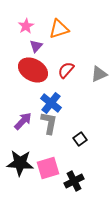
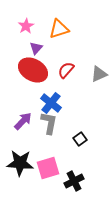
purple triangle: moved 2 px down
